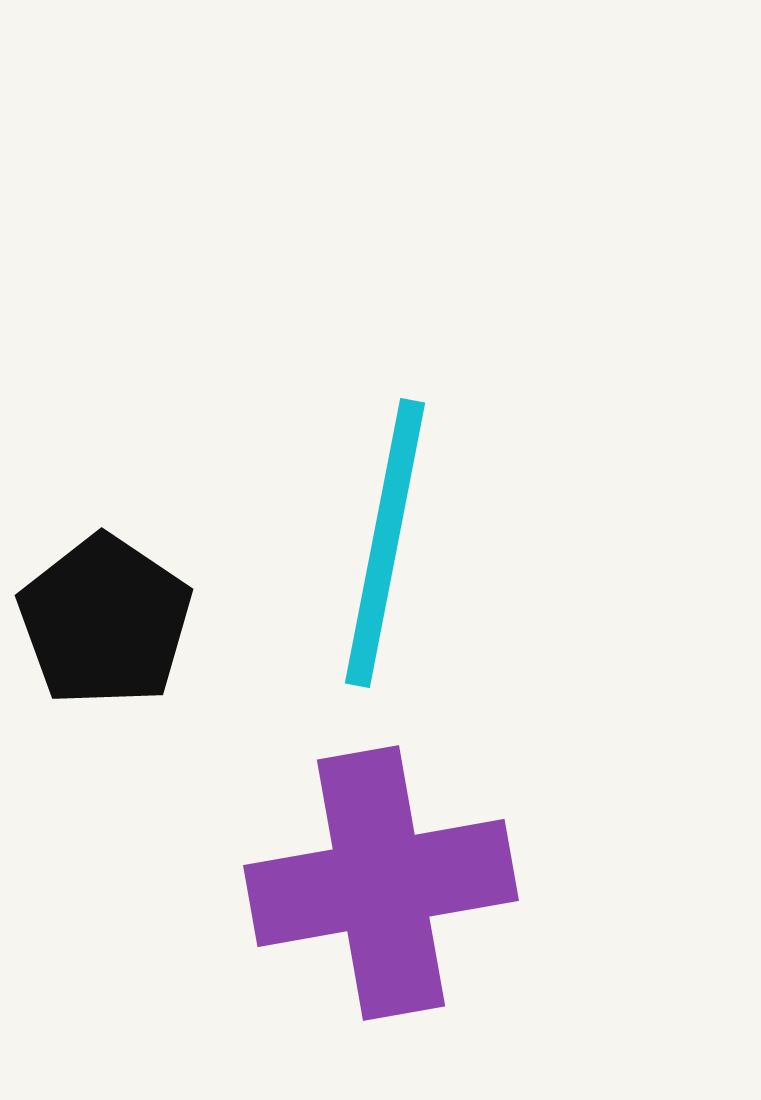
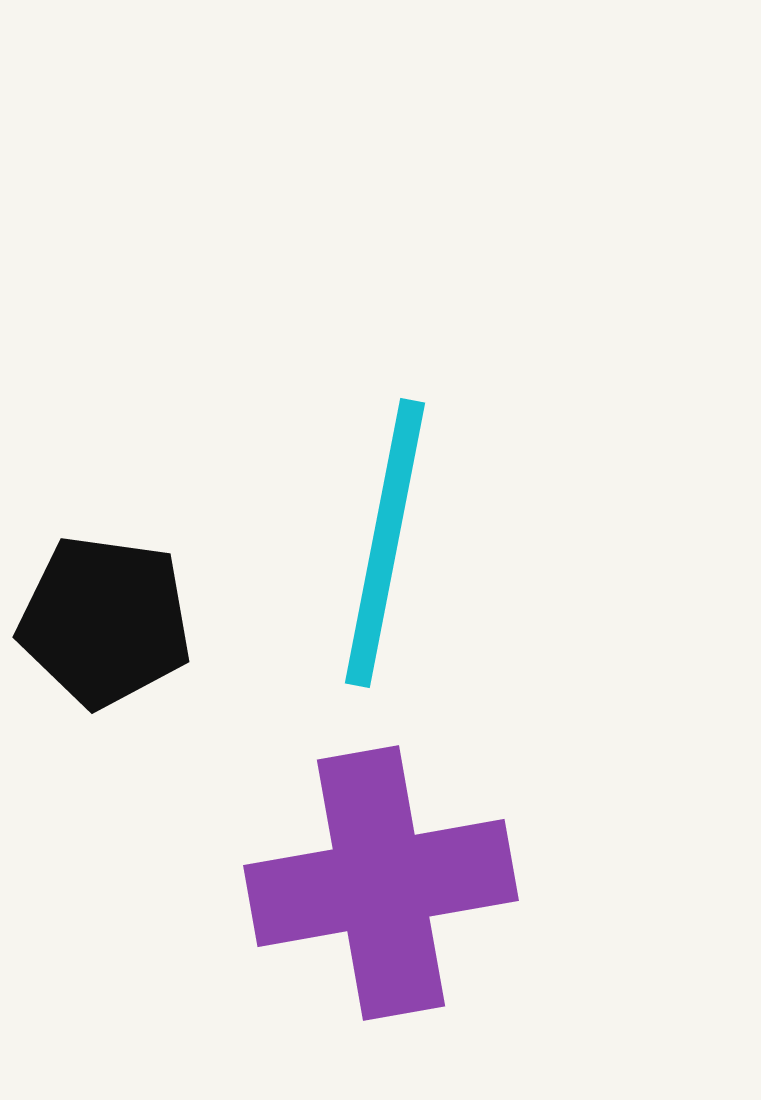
black pentagon: rotated 26 degrees counterclockwise
